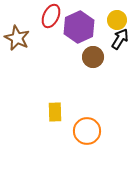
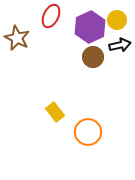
purple hexagon: moved 11 px right
black arrow: moved 6 px down; rotated 45 degrees clockwise
yellow rectangle: rotated 36 degrees counterclockwise
orange circle: moved 1 px right, 1 px down
